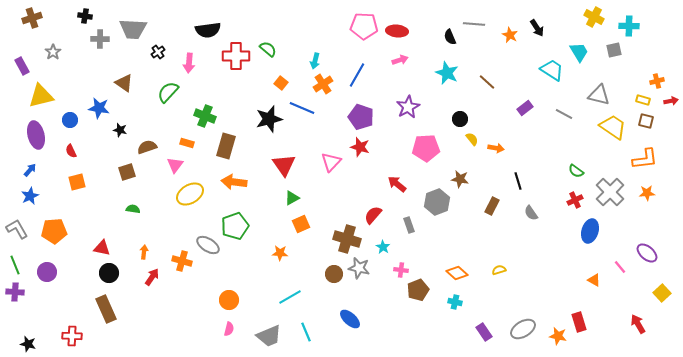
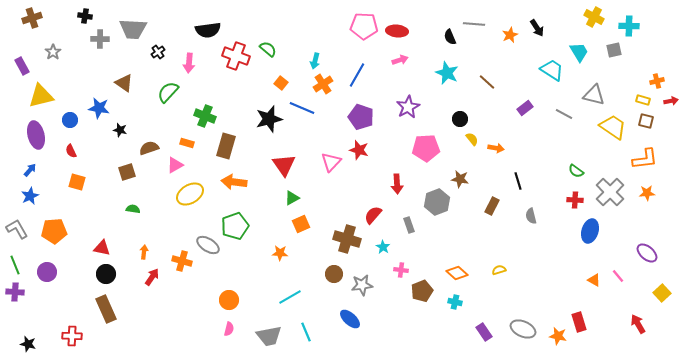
orange star at (510, 35): rotated 21 degrees clockwise
red cross at (236, 56): rotated 20 degrees clockwise
gray triangle at (599, 95): moved 5 px left
brown semicircle at (147, 147): moved 2 px right, 1 px down
red star at (360, 147): moved 1 px left, 3 px down
pink triangle at (175, 165): rotated 24 degrees clockwise
orange square at (77, 182): rotated 30 degrees clockwise
red arrow at (397, 184): rotated 132 degrees counterclockwise
red cross at (575, 200): rotated 28 degrees clockwise
gray semicircle at (531, 213): moved 3 px down; rotated 21 degrees clockwise
pink line at (620, 267): moved 2 px left, 9 px down
gray star at (359, 268): moved 3 px right, 17 px down; rotated 20 degrees counterclockwise
black circle at (109, 273): moved 3 px left, 1 px down
brown pentagon at (418, 290): moved 4 px right, 1 px down
gray ellipse at (523, 329): rotated 55 degrees clockwise
gray trapezoid at (269, 336): rotated 12 degrees clockwise
